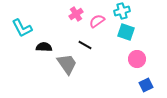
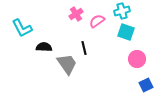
black line: moved 1 px left, 3 px down; rotated 48 degrees clockwise
